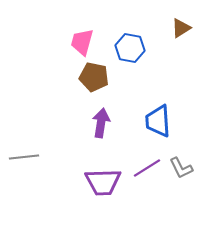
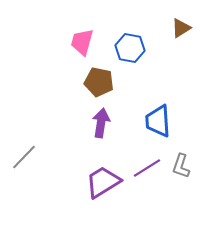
brown pentagon: moved 5 px right, 5 px down
gray line: rotated 40 degrees counterclockwise
gray L-shape: moved 2 px up; rotated 45 degrees clockwise
purple trapezoid: rotated 150 degrees clockwise
